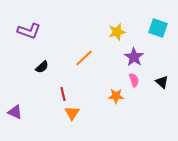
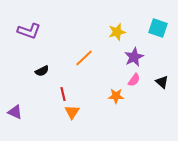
purple star: rotated 12 degrees clockwise
black semicircle: moved 4 px down; rotated 16 degrees clockwise
pink semicircle: rotated 56 degrees clockwise
orange triangle: moved 1 px up
